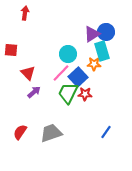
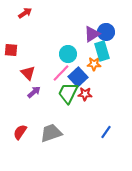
red arrow: rotated 48 degrees clockwise
